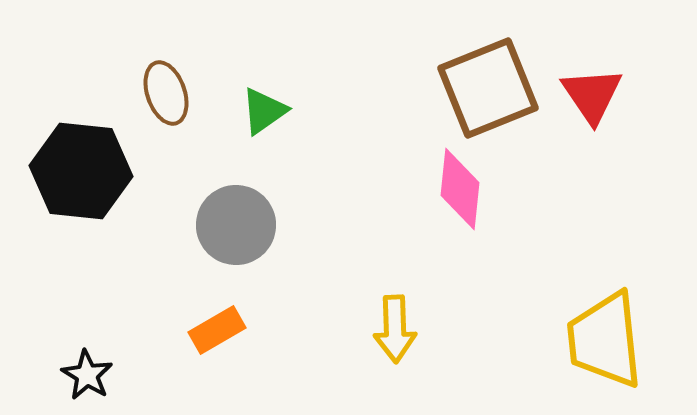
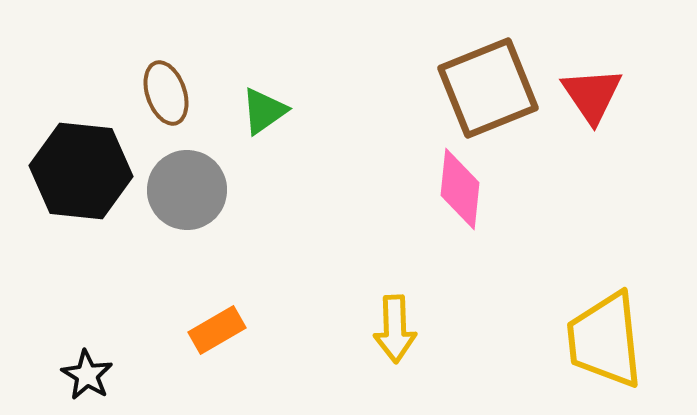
gray circle: moved 49 px left, 35 px up
